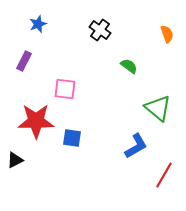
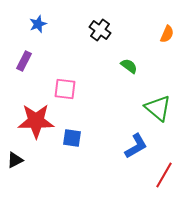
orange semicircle: rotated 42 degrees clockwise
